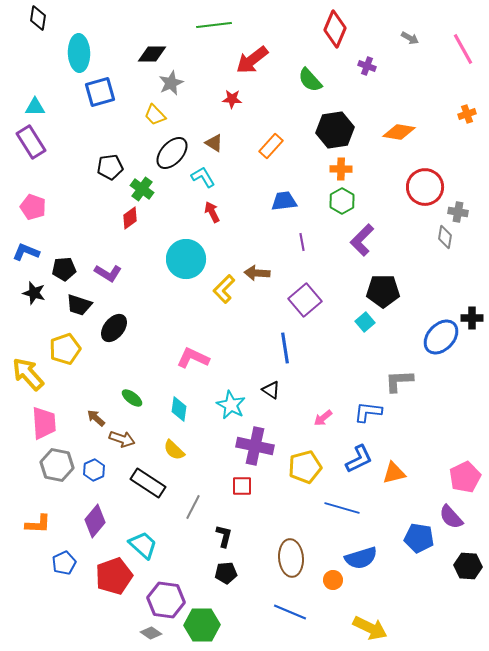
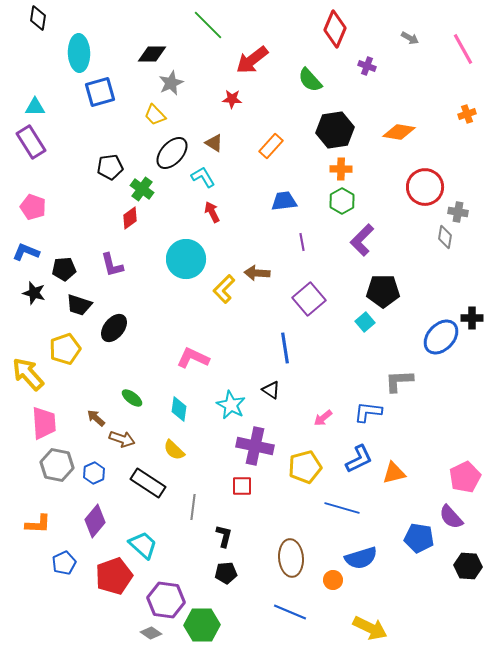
green line at (214, 25): moved 6 px left; rotated 52 degrees clockwise
purple L-shape at (108, 273): moved 4 px right, 8 px up; rotated 44 degrees clockwise
purple square at (305, 300): moved 4 px right, 1 px up
blue hexagon at (94, 470): moved 3 px down
gray line at (193, 507): rotated 20 degrees counterclockwise
